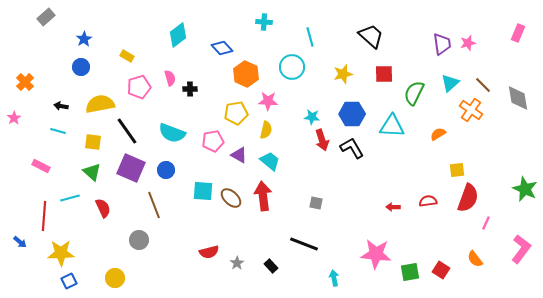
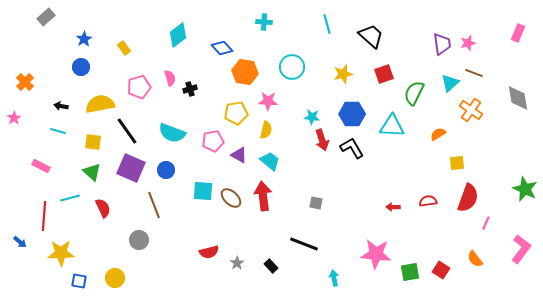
cyan line at (310, 37): moved 17 px right, 13 px up
yellow rectangle at (127, 56): moved 3 px left, 8 px up; rotated 24 degrees clockwise
orange hexagon at (246, 74): moved 1 px left, 2 px up; rotated 15 degrees counterclockwise
red square at (384, 74): rotated 18 degrees counterclockwise
brown line at (483, 85): moved 9 px left, 12 px up; rotated 24 degrees counterclockwise
black cross at (190, 89): rotated 16 degrees counterclockwise
yellow square at (457, 170): moved 7 px up
blue square at (69, 281): moved 10 px right; rotated 35 degrees clockwise
